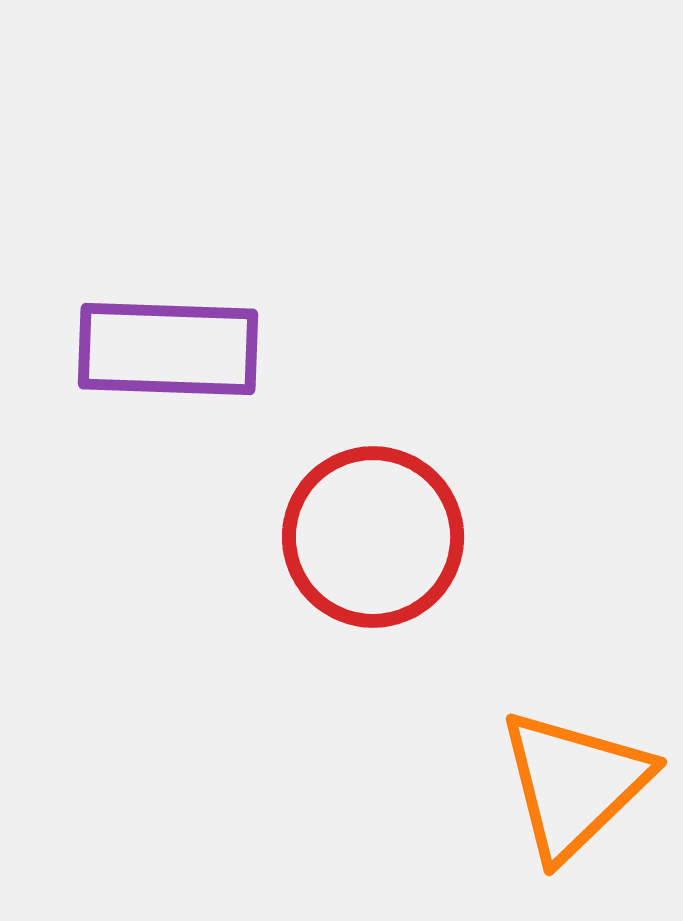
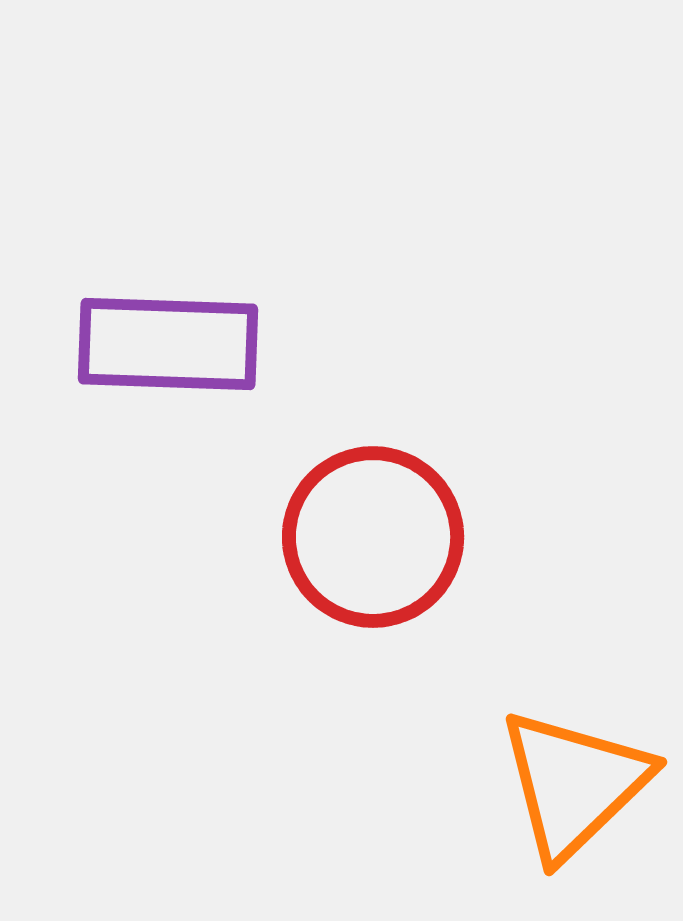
purple rectangle: moved 5 px up
